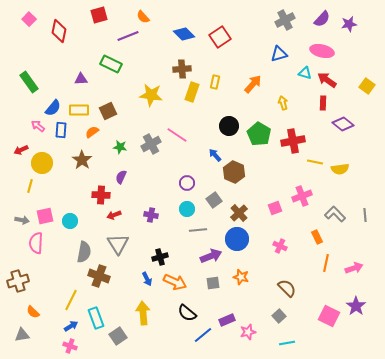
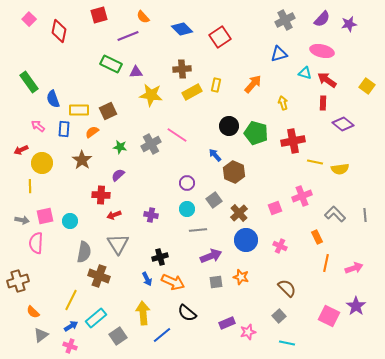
blue diamond at (184, 34): moved 2 px left, 5 px up
purple triangle at (81, 79): moved 55 px right, 7 px up
yellow rectangle at (215, 82): moved 1 px right, 3 px down
yellow rectangle at (192, 92): rotated 42 degrees clockwise
blue semicircle at (53, 108): moved 9 px up; rotated 120 degrees clockwise
blue rectangle at (61, 130): moved 3 px right, 1 px up
green pentagon at (259, 134): moved 3 px left, 1 px up; rotated 15 degrees counterclockwise
purple semicircle at (121, 177): moved 3 px left, 2 px up; rotated 24 degrees clockwise
yellow line at (30, 186): rotated 16 degrees counterclockwise
blue circle at (237, 239): moved 9 px right, 1 px down
orange arrow at (175, 282): moved 2 px left
gray square at (213, 283): moved 3 px right, 1 px up
cyan rectangle at (96, 318): rotated 70 degrees clockwise
purple rectangle at (227, 320): moved 3 px down
gray triangle at (22, 335): moved 19 px right; rotated 28 degrees counterclockwise
blue line at (203, 335): moved 41 px left
cyan line at (287, 343): rotated 21 degrees clockwise
